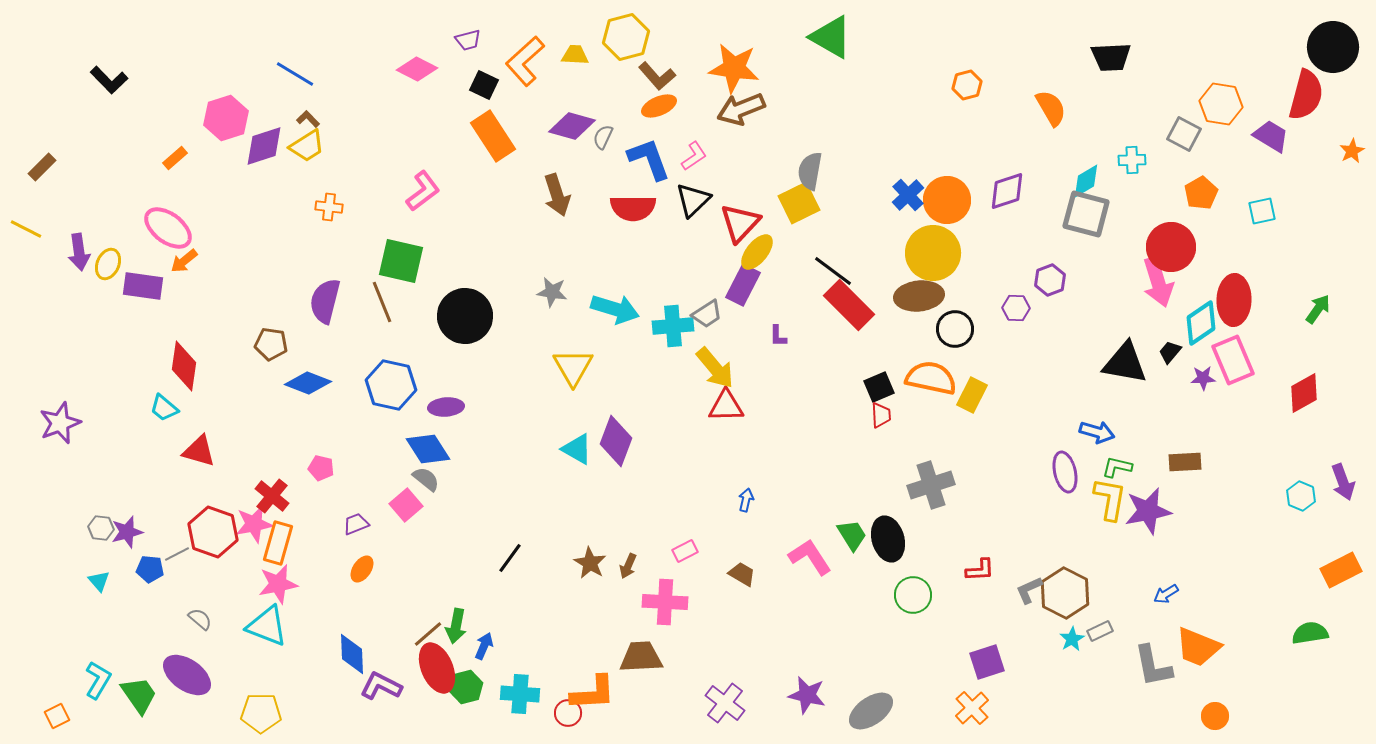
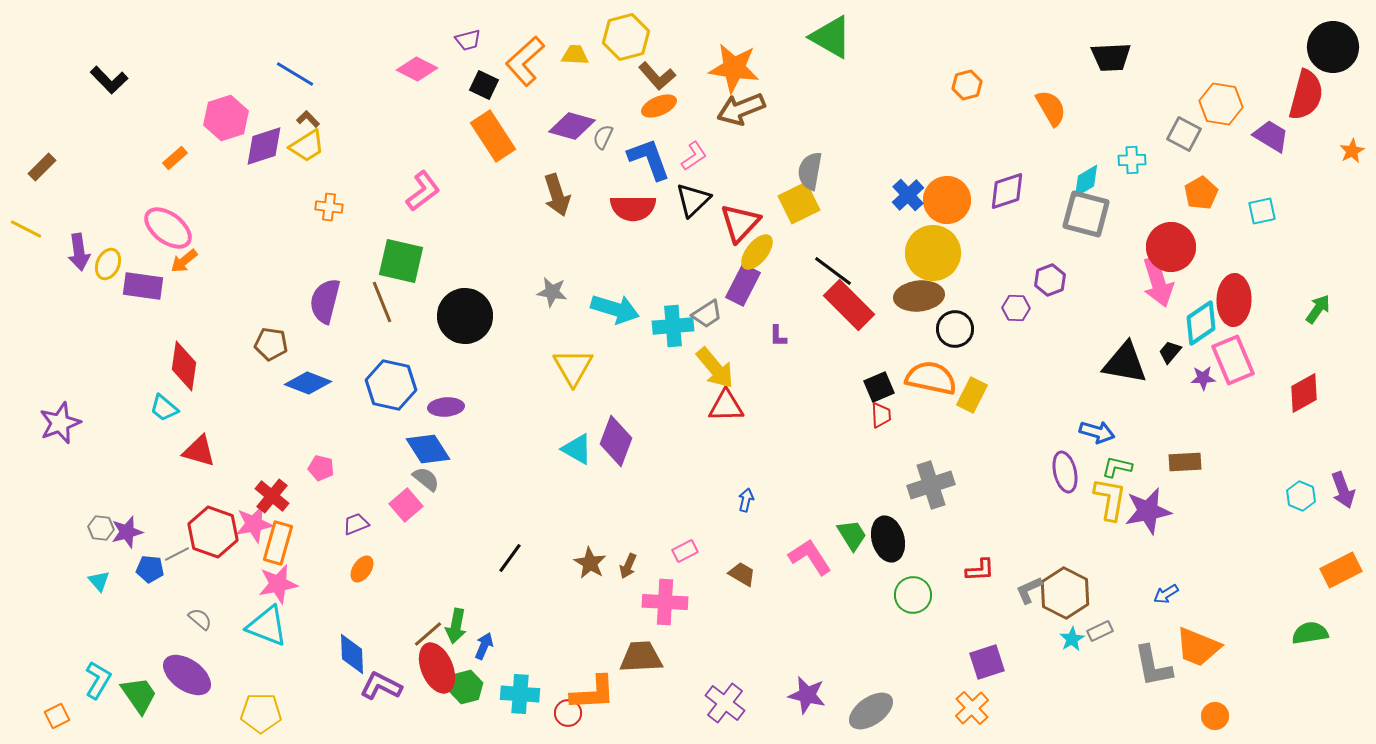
purple arrow at (1343, 482): moved 8 px down
